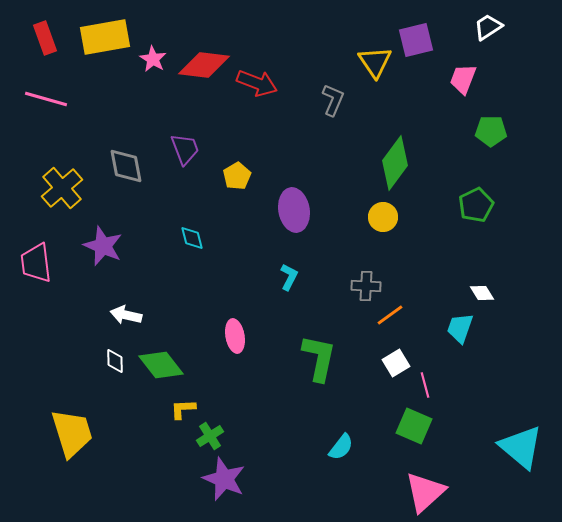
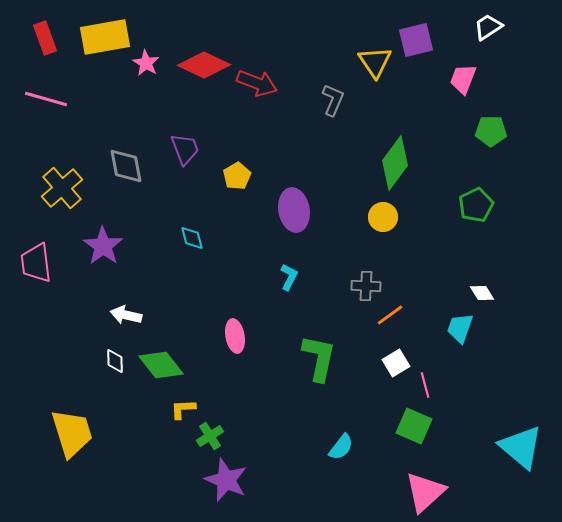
pink star at (153, 59): moved 7 px left, 4 px down
red diamond at (204, 65): rotated 18 degrees clockwise
purple star at (103, 246): rotated 12 degrees clockwise
purple star at (224, 479): moved 2 px right, 1 px down
